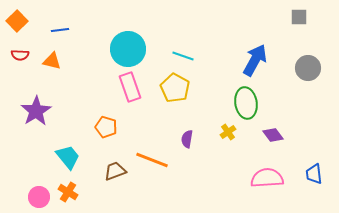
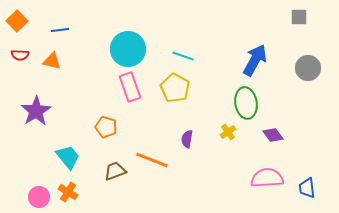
blue trapezoid: moved 7 px left, 14 px down
